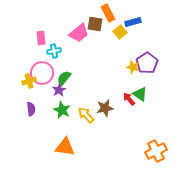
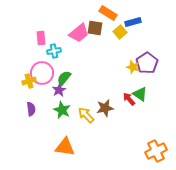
orange rectangle: rotated 30 degrees counterclockwise
brown square: moved 4 px down
